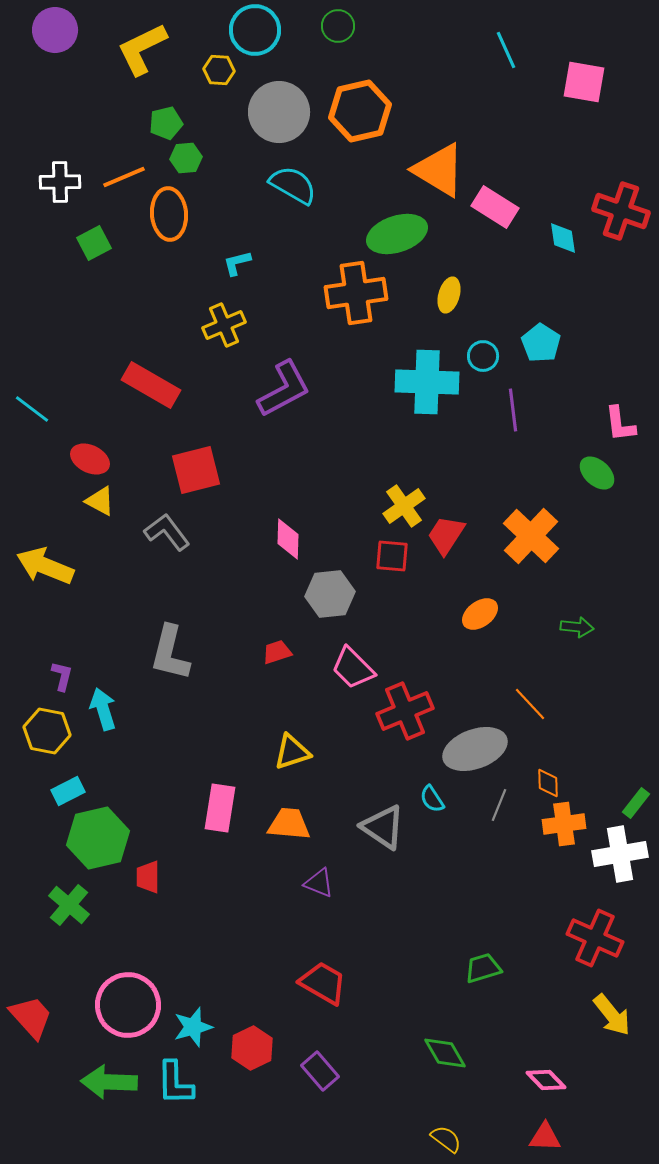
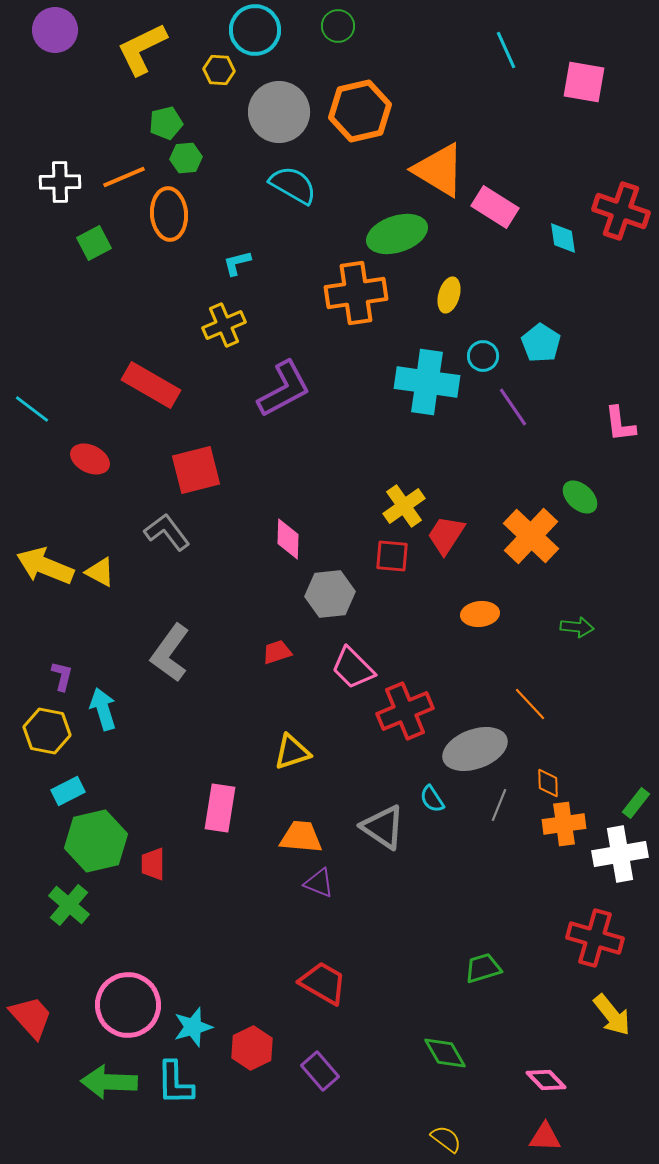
cyan cross at (427, 382): rotated 6 degrees clockwise
purple line at (513, 410): moved 3 px up; rotated 27 degrees counterclockwise
green ellipse at (597, 473): moved 17 px left, 24 px down
yellow triangle at (100, 501): moved 71 px down
orange ellipse at (480, 614): rotated 30 degrees clockwise
gray L-shape at (170, 653): rotated 22 degrees clockwise
orange trapezoid at (289, 824): moved 12 px right, 13 px down
green hexagon at (98, 838): moved 2 px left, 3 px down
red trapezoid at (148, 877): moved 5 px right, 13 px up
red cross at (595, 938): rotated 8 degrees counterclockwise
